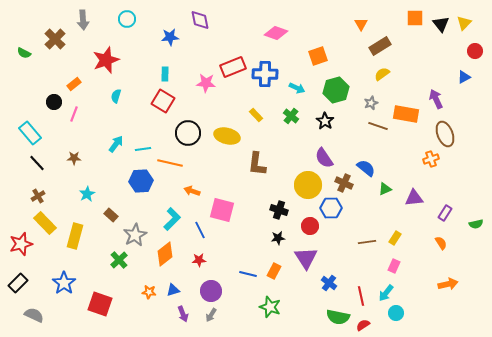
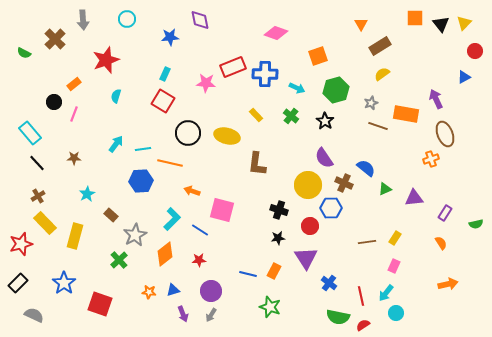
cyan rectangle at (165, 74): rotated 24 degrees clockwise
blue line at (200, 230): rotated 30 degrees counterclockwise
